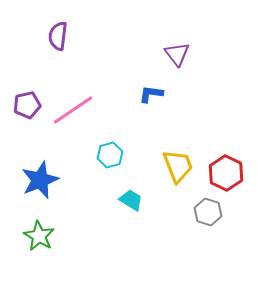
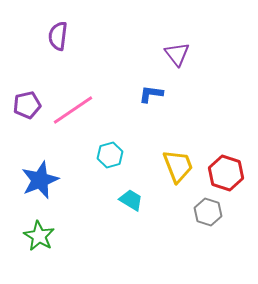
red hexagon: rotated 8 degrees counterclockwise
